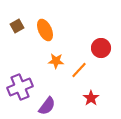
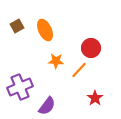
red circle: moved 10 px left
red star: moved 4 px right
